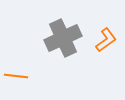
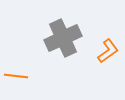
orange L-shape: moved 2 px right, 11 px down
